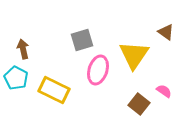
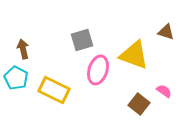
brown triangle: rotated 18 degrees counterclockwise
yellow triangle: rotated 44 degrees counterclockwise
